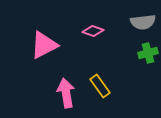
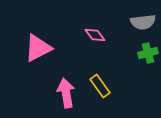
pink diamond: moved 2 px right, 4 px down; rotated 35 degrees clockwise
pink triangle: moved 6 px left, 3 px down
